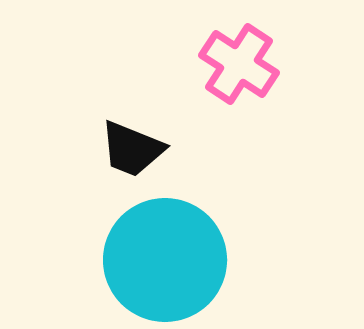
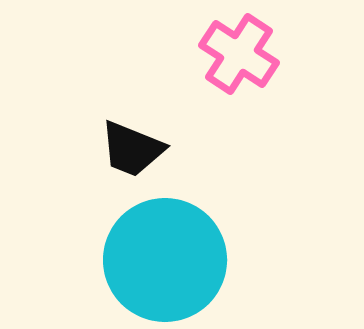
pink cross: moved 10 px up
